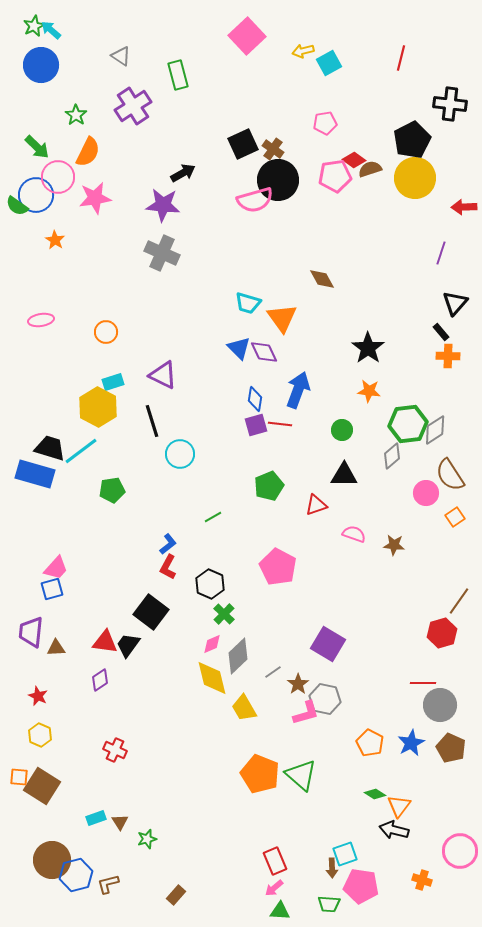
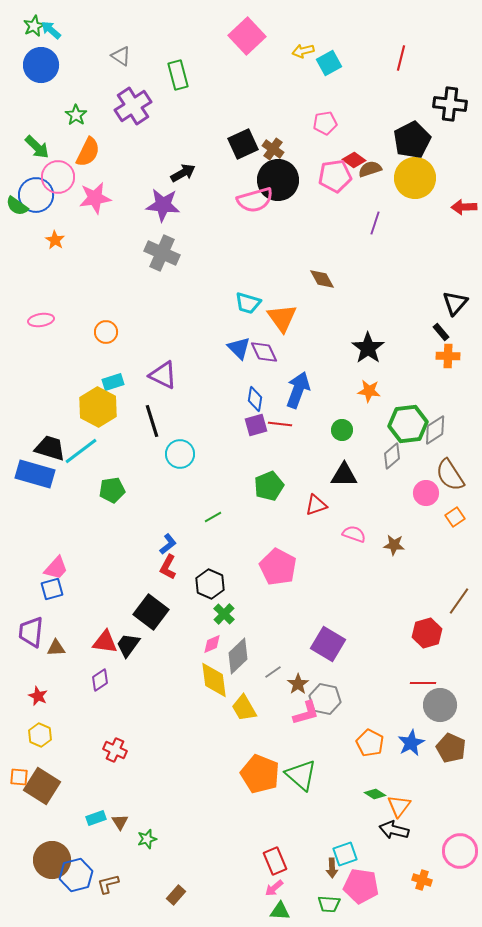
purple line at (441, 253): moved 66 px left, 30 px up
red hexagon at (442, 633): moved 15 px left
yellow diamond at (212, 678): moved 2 px right, 2 px down; rotated 6 degrees clockwise
